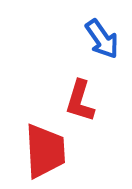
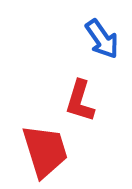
red trapezoid: rotated 14 degrees counterclockwise
